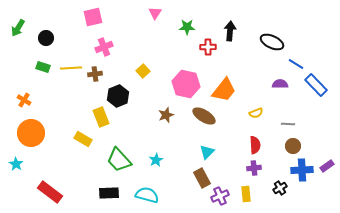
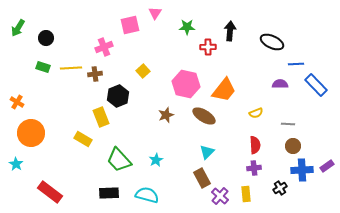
pink square at (93, 17): moved 37 px right, 8 px down
blue line at (296, 64): rotated 35 degrees counterclockwise
orange cross at (24, 100): moved 7 px left, 2 px down
purple cross at (220, 196): rotated 24 degrees counterclockwise
